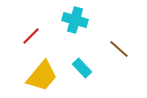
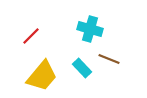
cyan cross: moved 15 px right, 9 px down
brown line: moved 10 px left, 10 px down; rotated 20 degrees counterclockwise
